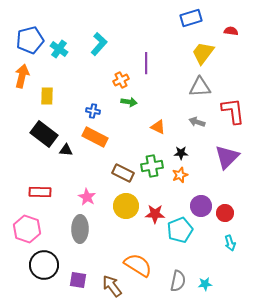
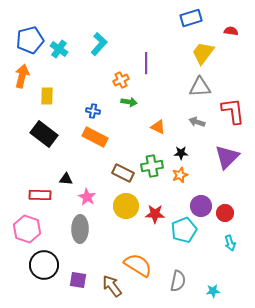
black triangle: moved 29 px down
red rectangle: moved 3 px down
cyan pentagon: moved 4 px right
cyan star: moved 8 px right, 7 px down
